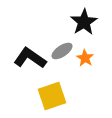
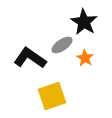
black star: rotated 8 degrees counterclockwise
gray ellipse: moved 6 px up
